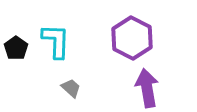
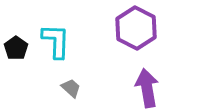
purple hexagon: moved 4 px right, 10 px up
